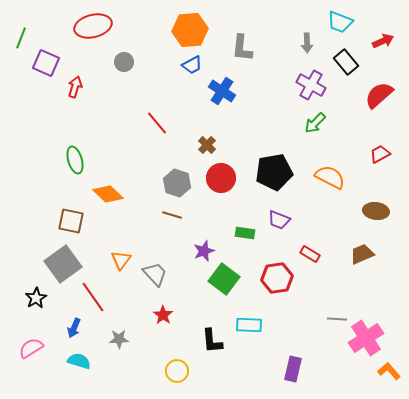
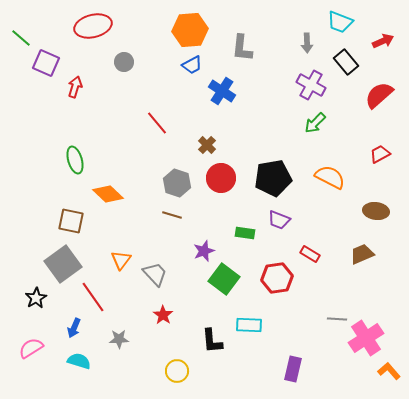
green line at (21, 38): rotated 70 degrees counterclockwise
black pentagon at (274, 172): moved 1 px left, 6 px down
